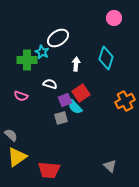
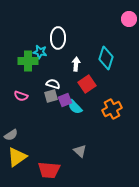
pink circle: moved 15 px right, 1 px down
white ellipse: rotated 55 degrees counterclockwise
cyan star: moved 2 px left; rotated 16 degrees counterclockwise
green cross: moved 1 px right, 1 px down
white semicircle: moved 3 px right
red square: moved 6 px right, 9 px up
orange cross: moved 13 px left, 8 px down
gray square: moved 10 px left, 22 px up
gray semicircle: rotated 104 degrees clockwise
gray triangle: moved 30 px left, 15 px up
